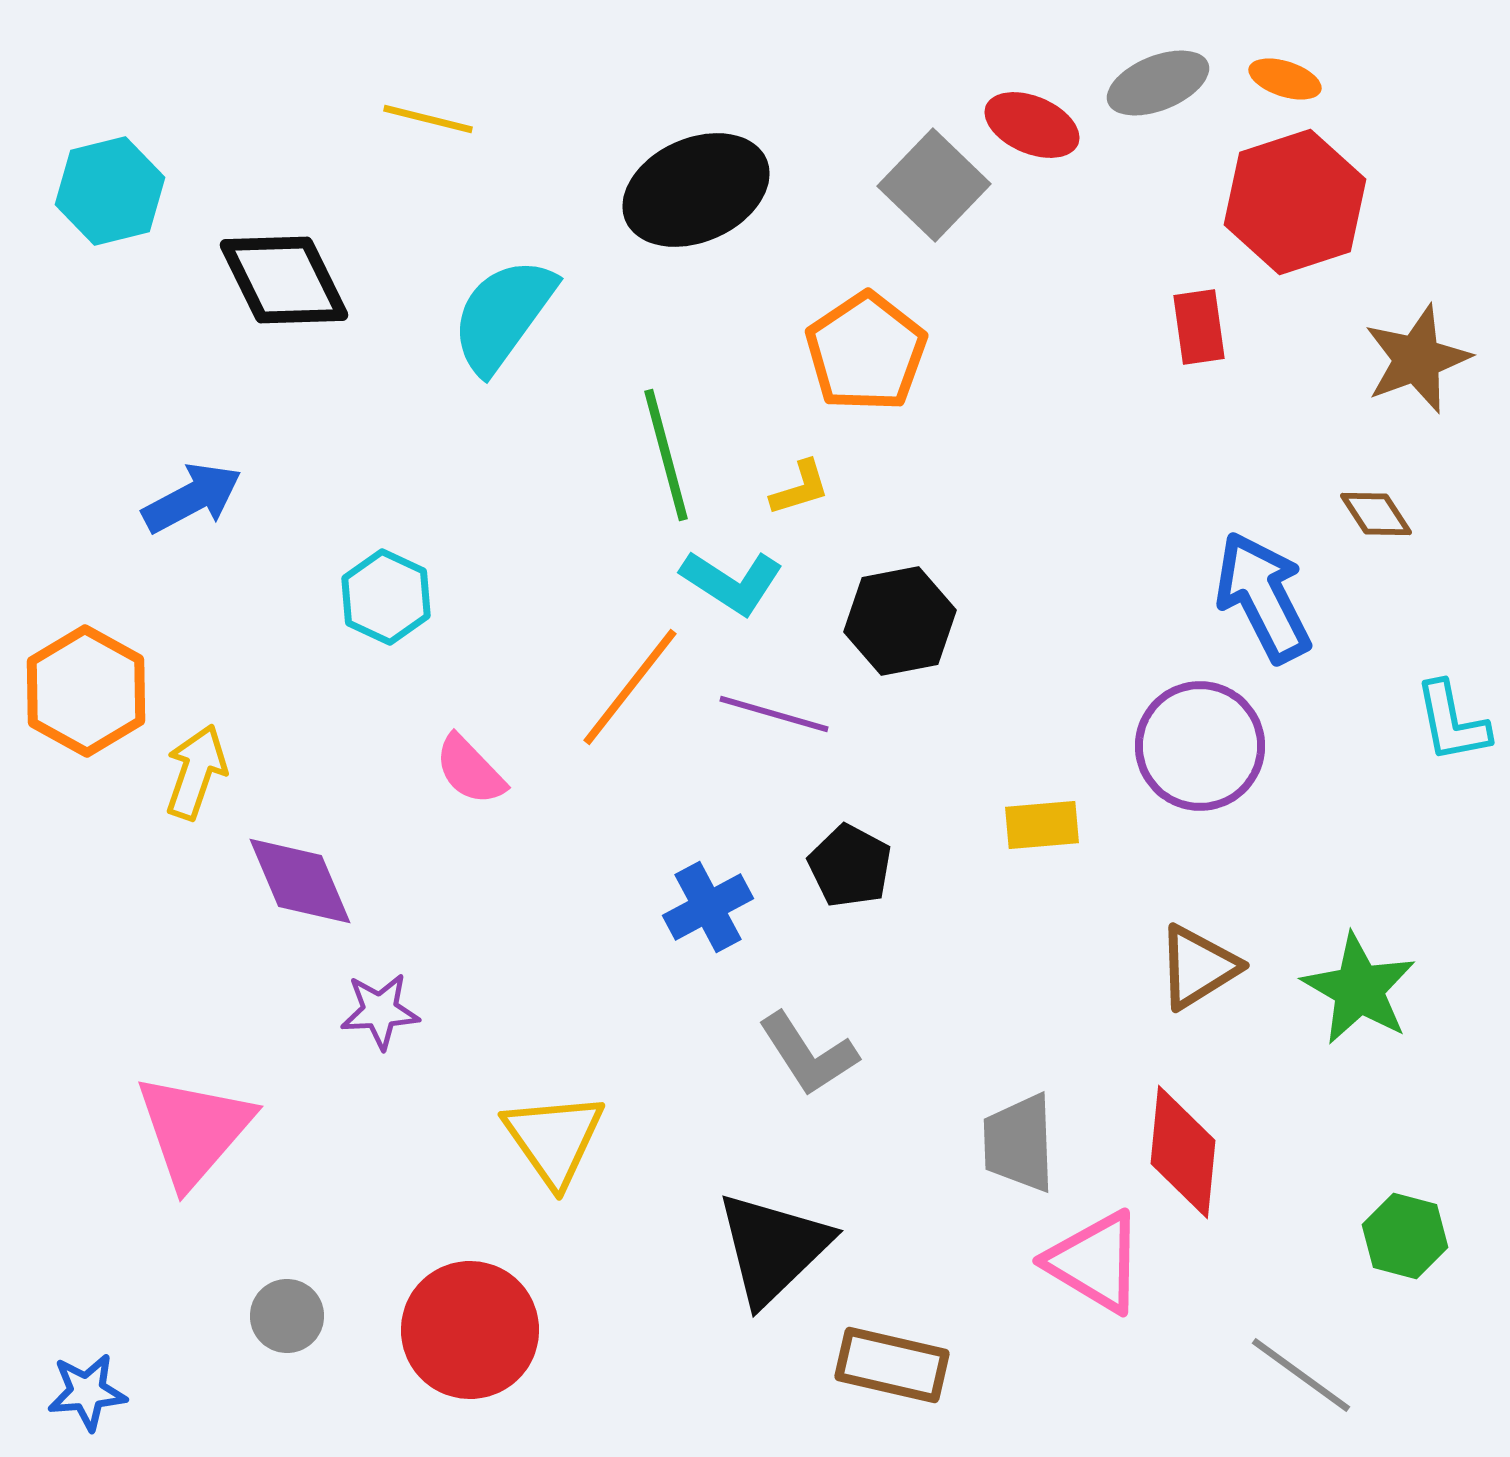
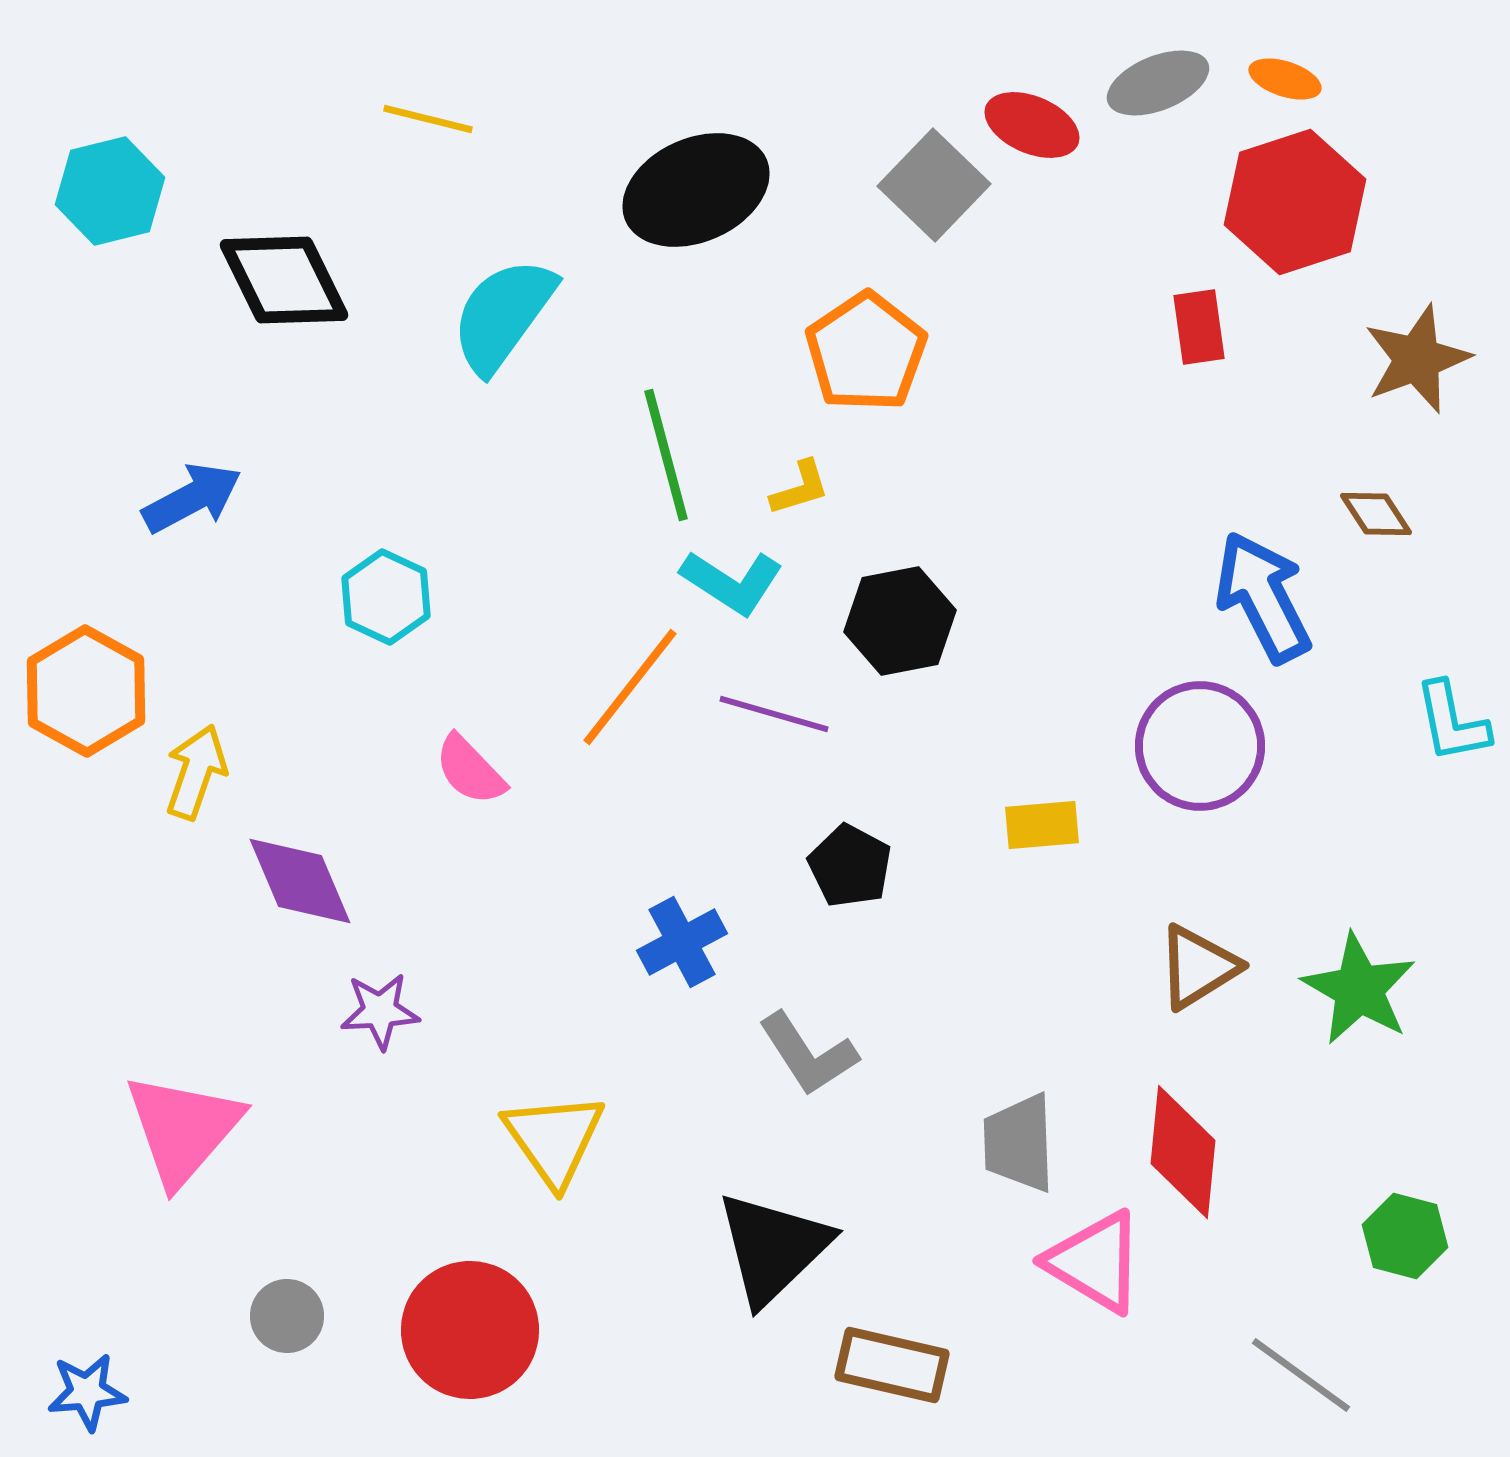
blue cross at (708, 907): moved 26 px left, 35 px down
pink triangle at (194, 1130): moved 11 px left, 1 px up
